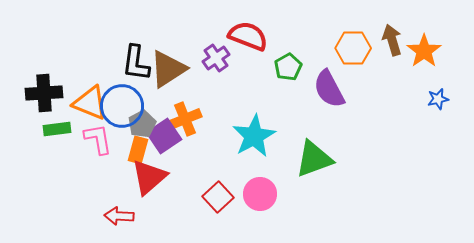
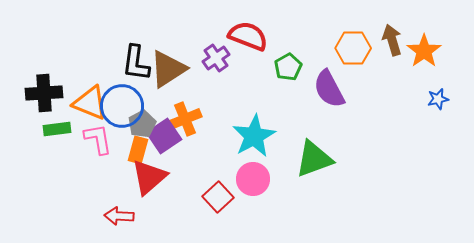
pink circle: moved 7 px left, 15 px up
